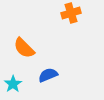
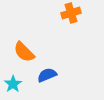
orange semicircle: moved 4 px down
blue semicircle: moved 1 px left
